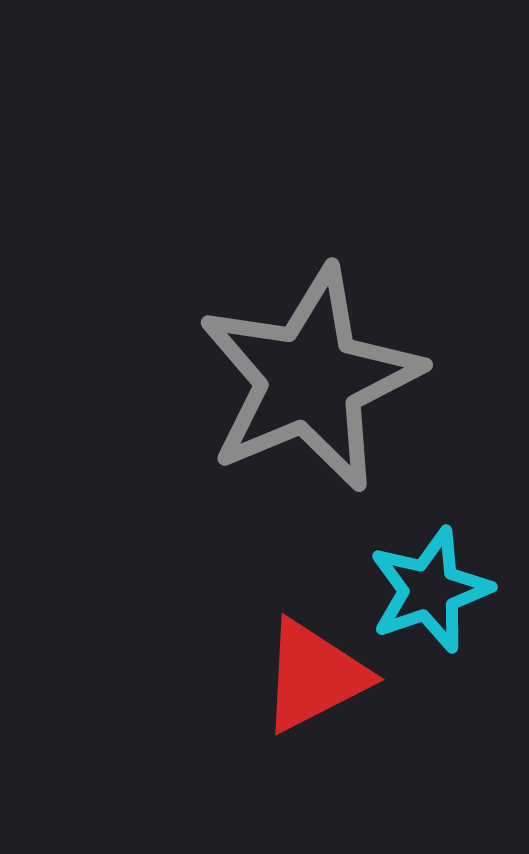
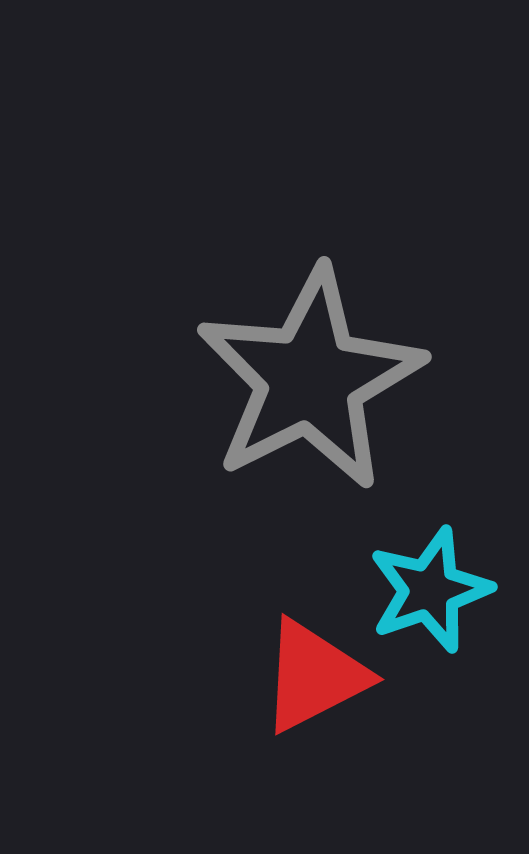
gray star: rotated 4 degrees counterclockwise
